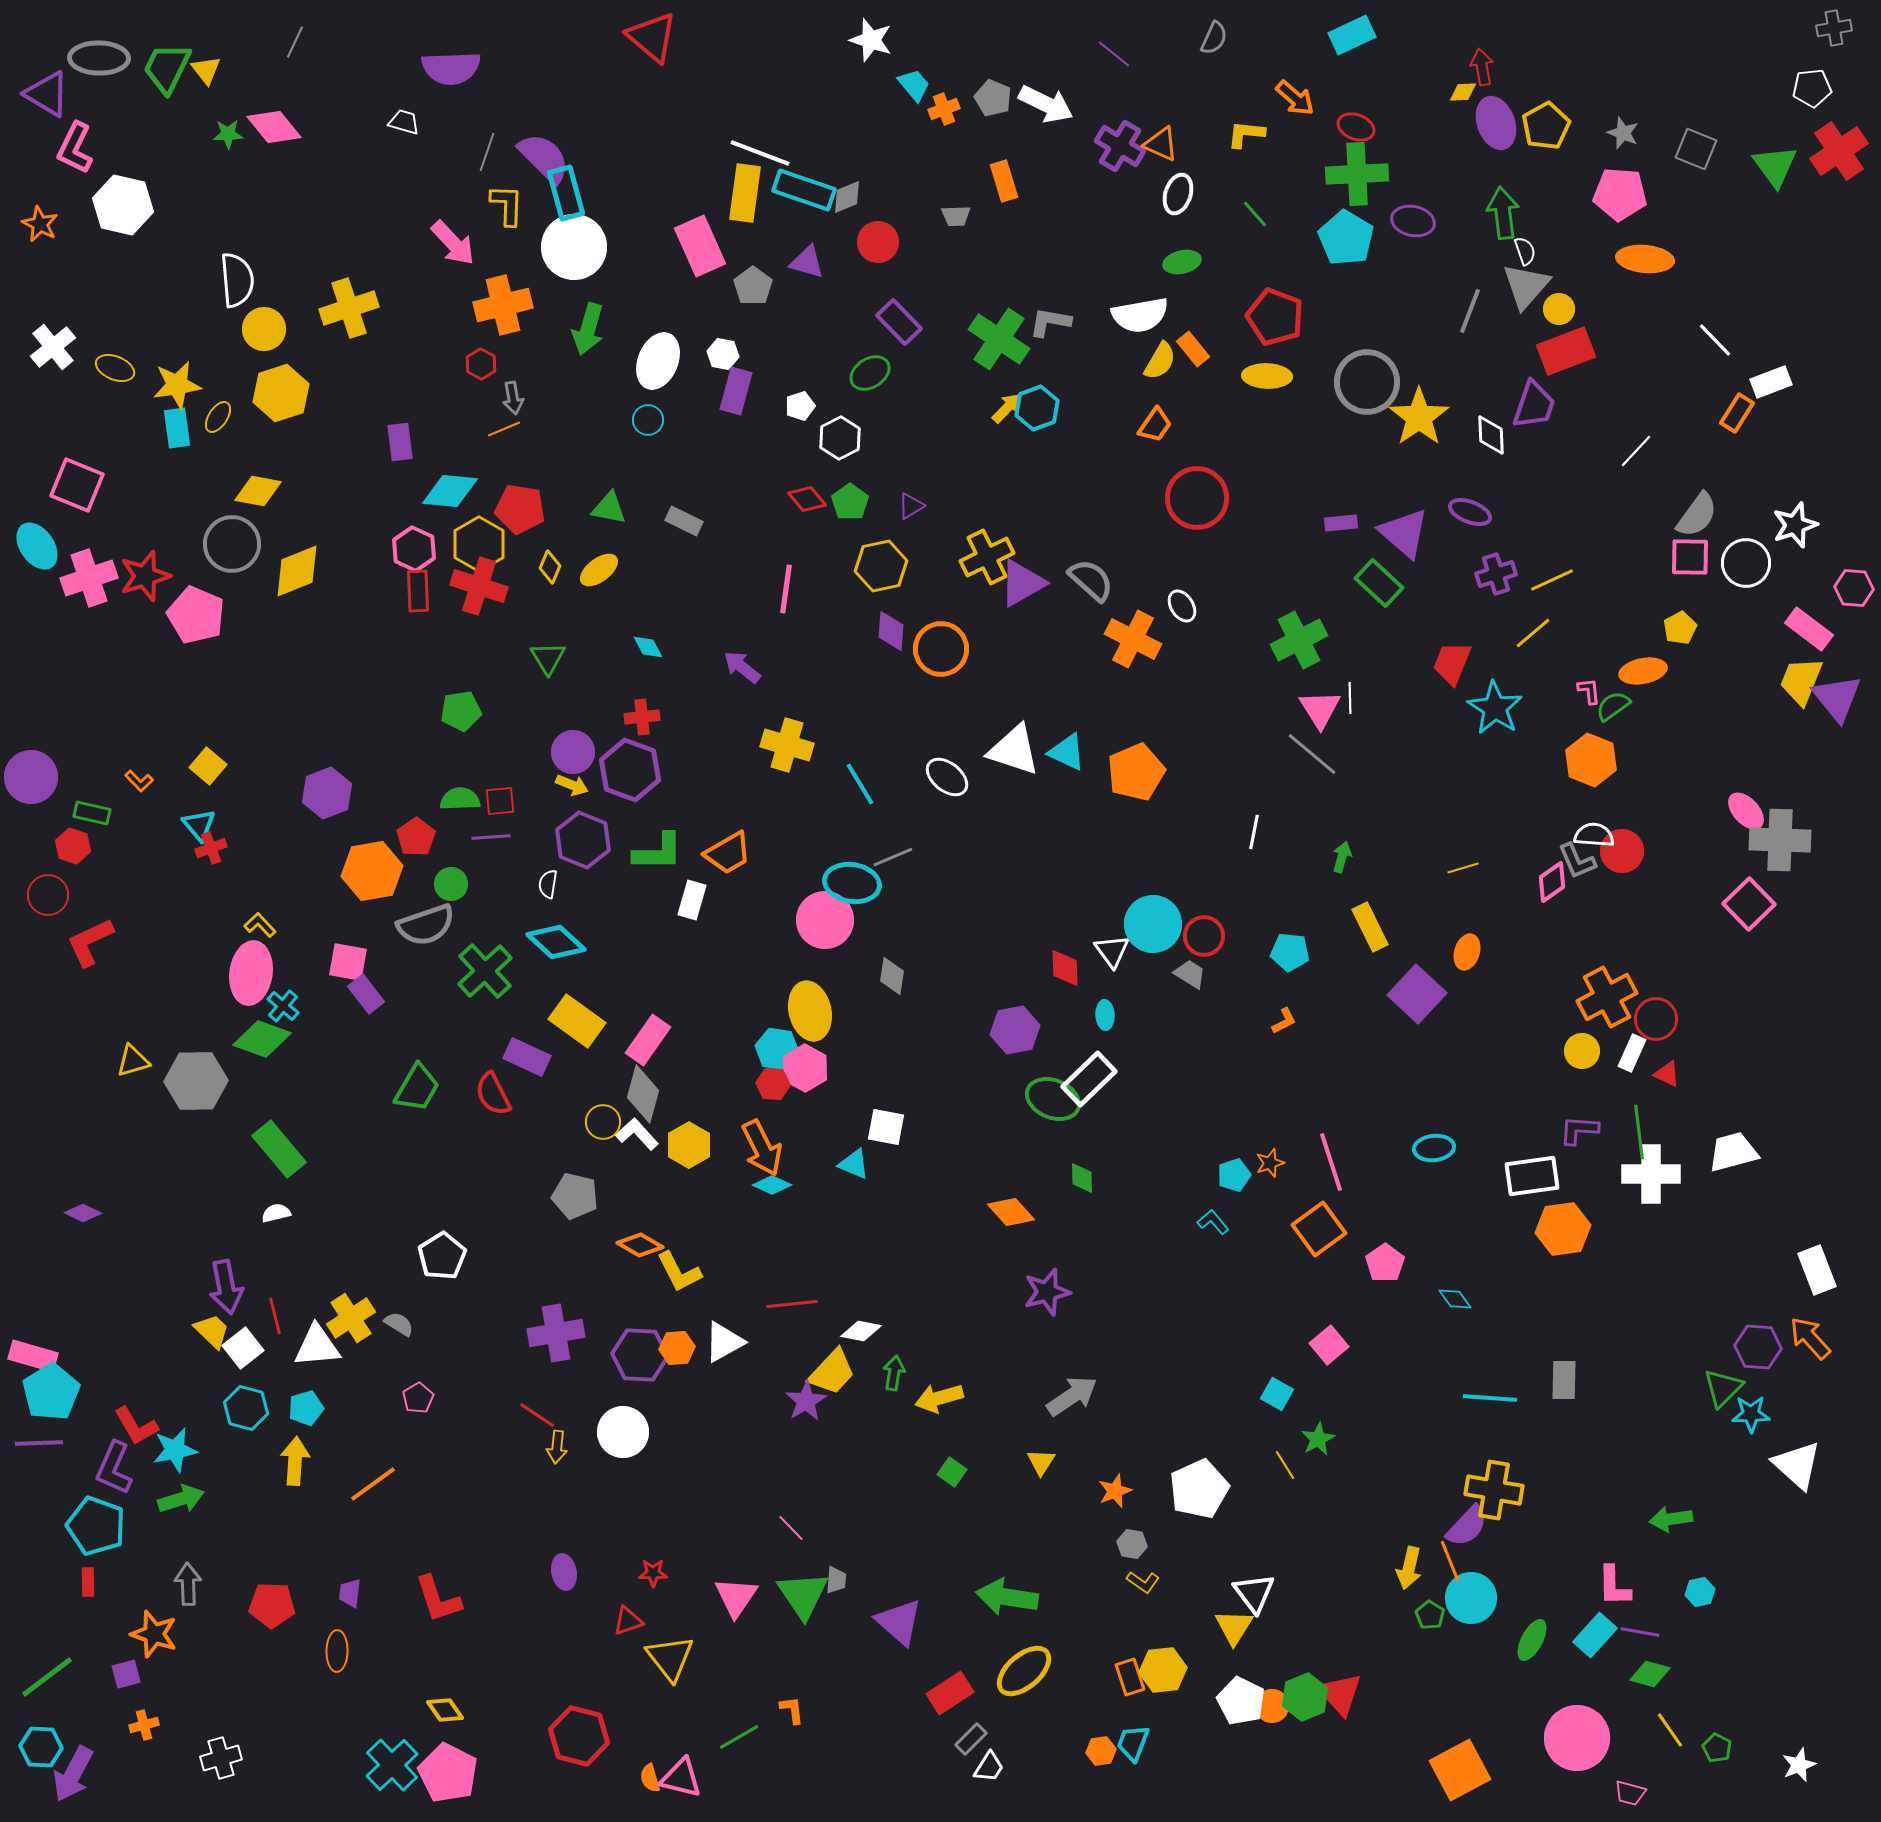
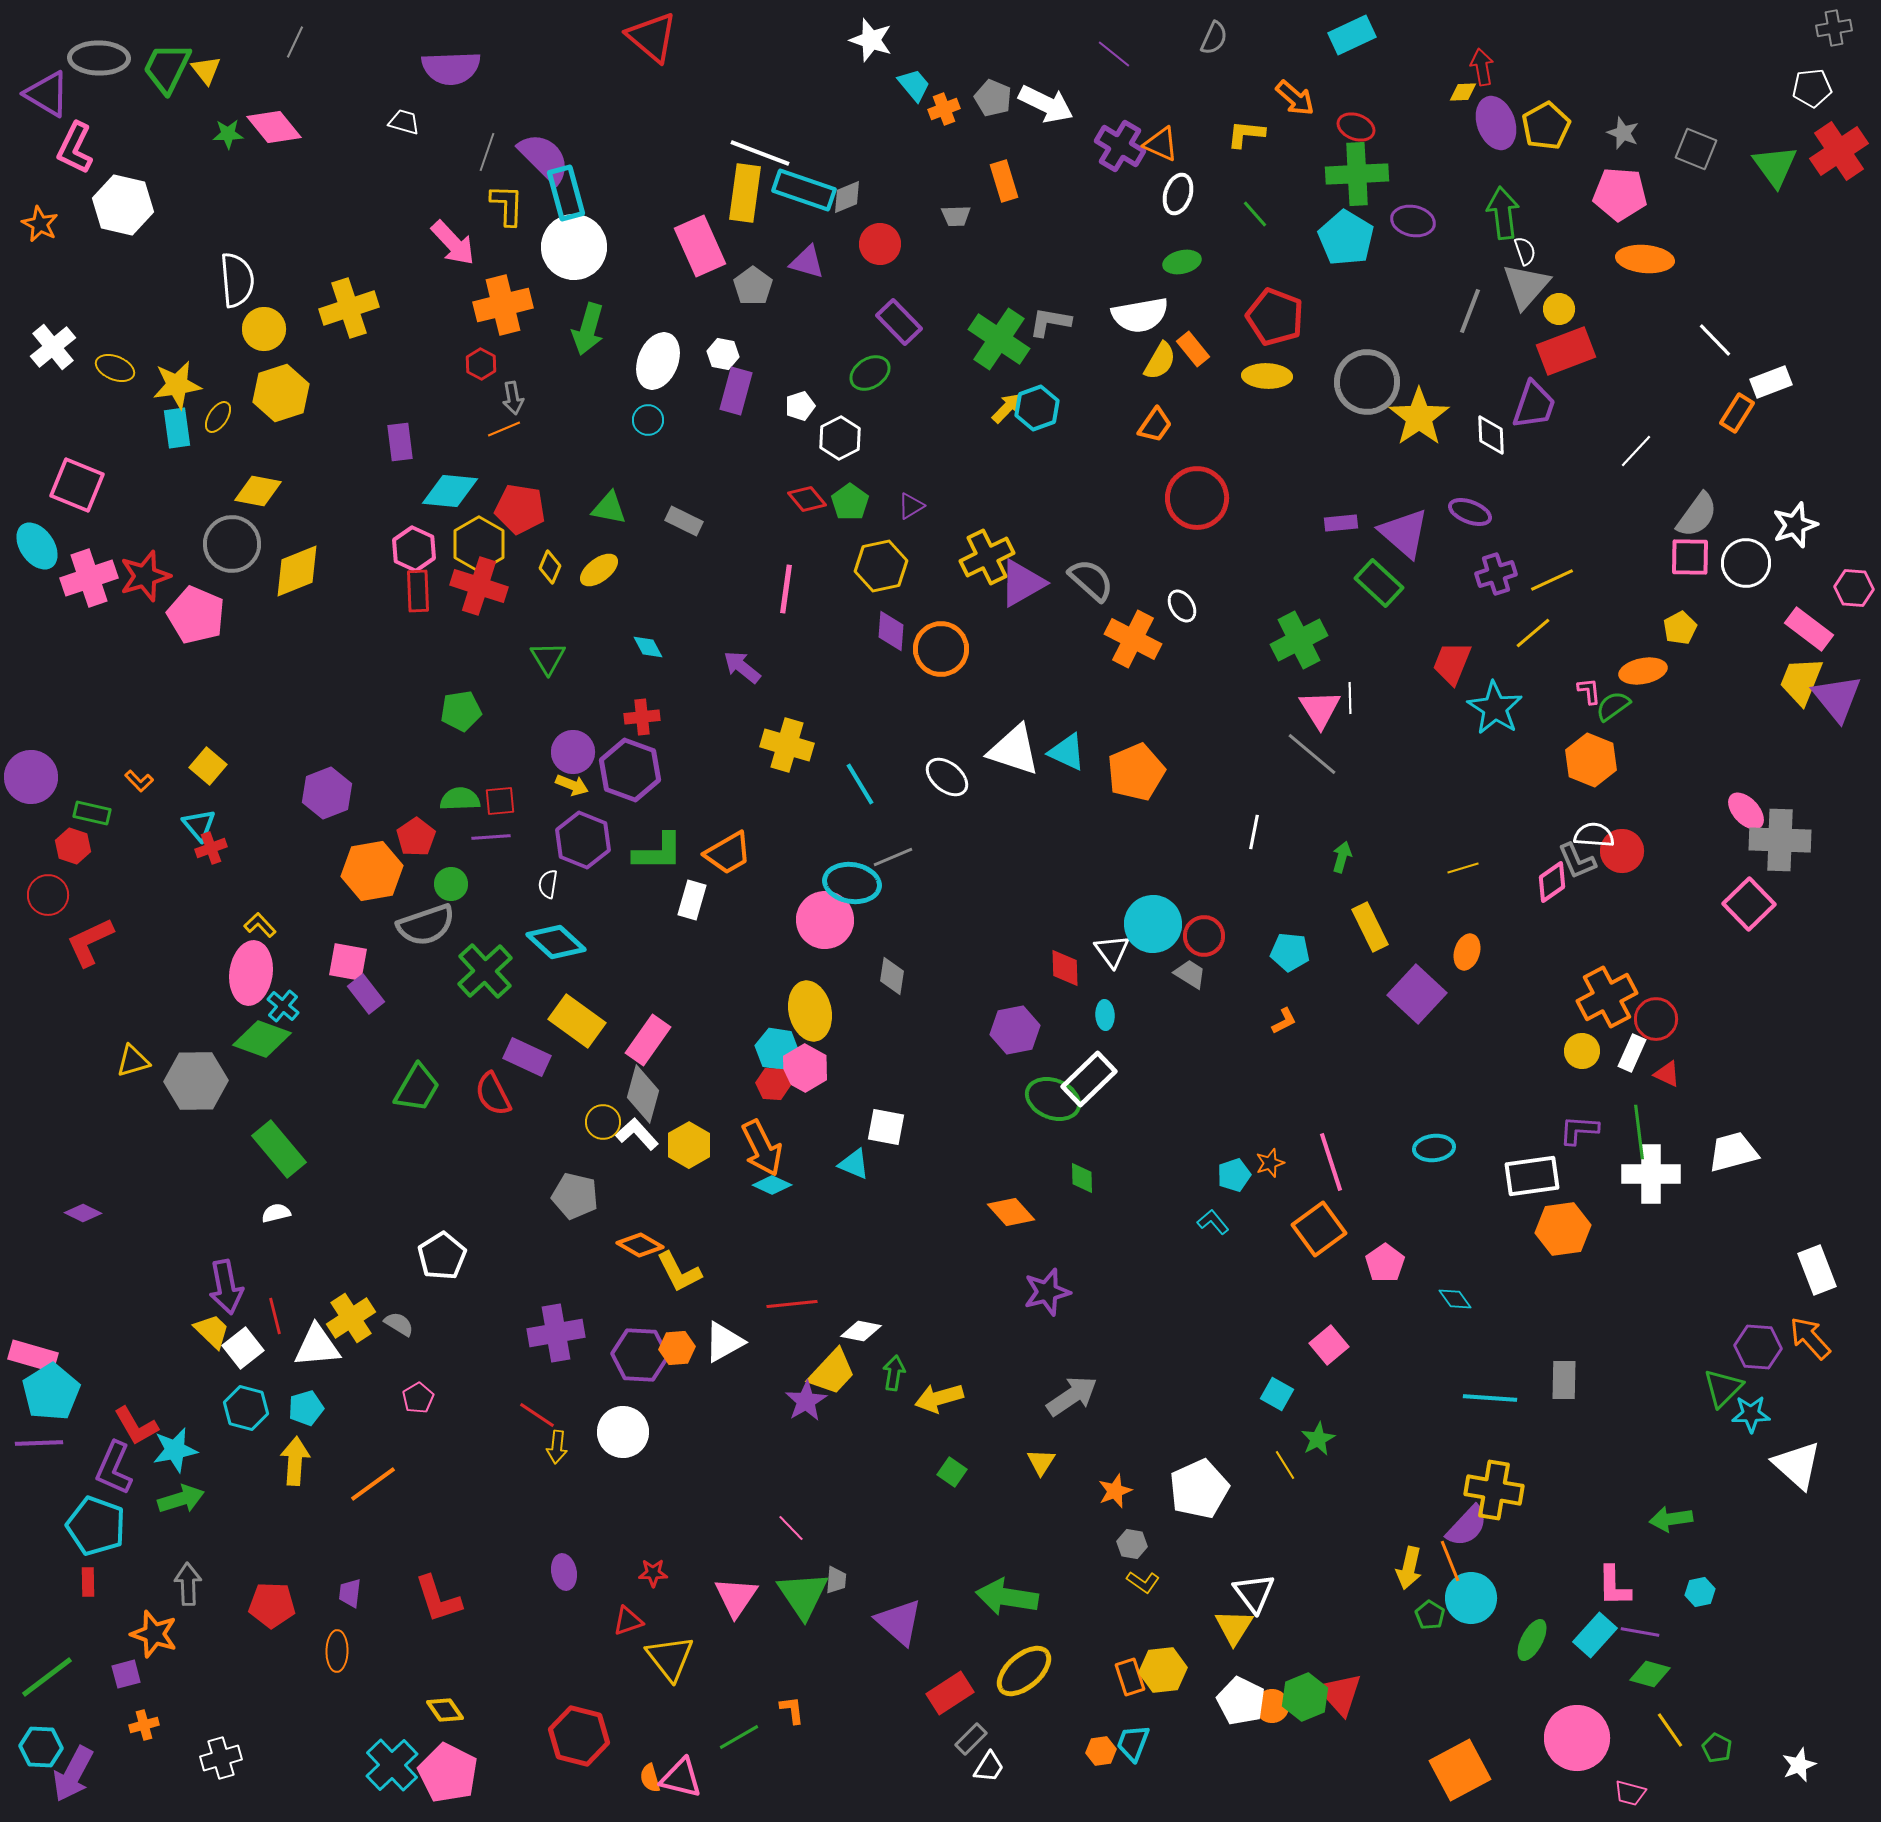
red circle at (878, 242): moved 2 px right, 2 px down
